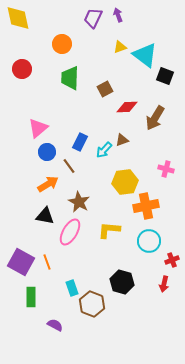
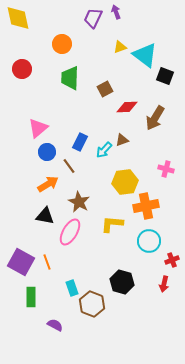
purple arrow: moved 2 px left, 3 px up
yellow L-shape: moved 3 px right, 6 px up
